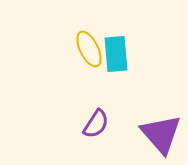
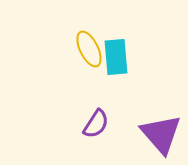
cyan rectangle: moved 3 px down
